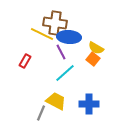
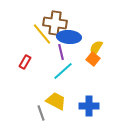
yellow line: rotated 25 degrees clockwise
yellow semicircle: rotated 91 degrees clockwise
purple line: rotated 14 degrees clockwise
red rectangle: moved 1 px down
cyan line: moved 2 px left, 2 px up
blue cross: moved 2 px down
gray line: rotated 42 degrees counterclockwise
